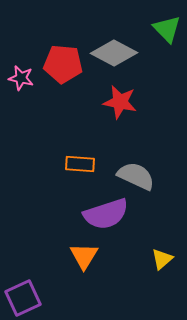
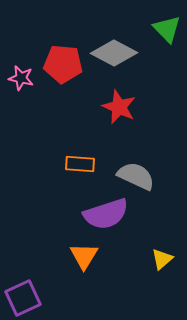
red star: moved 1 px left, 5 px down; rotated 12 degrees clockwise
